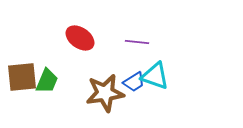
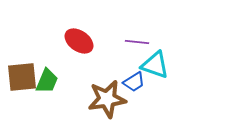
red ellipse: moved 1 px left, 3 px down
cyan triangle: moved 11 px up
brown star: moved 2 px right, 6 px down
